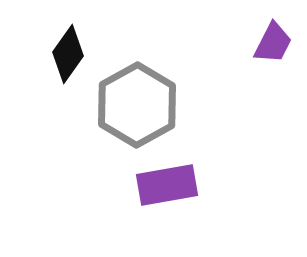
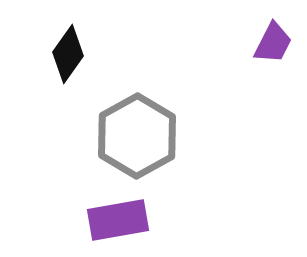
gray hexagon: moved 31 px down
purple rectangle: moved 49 px left, 35 px down
